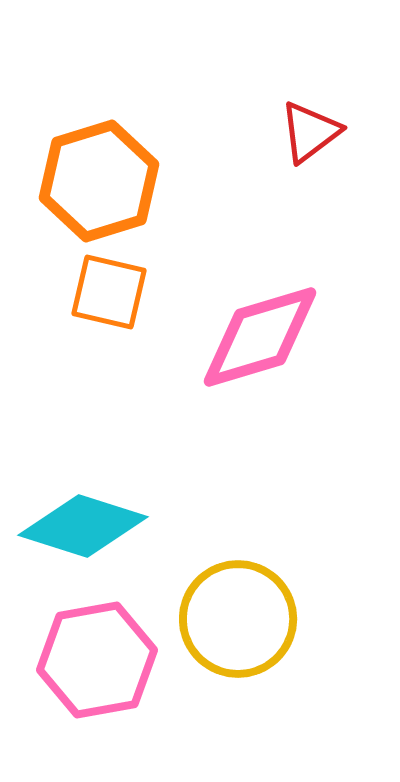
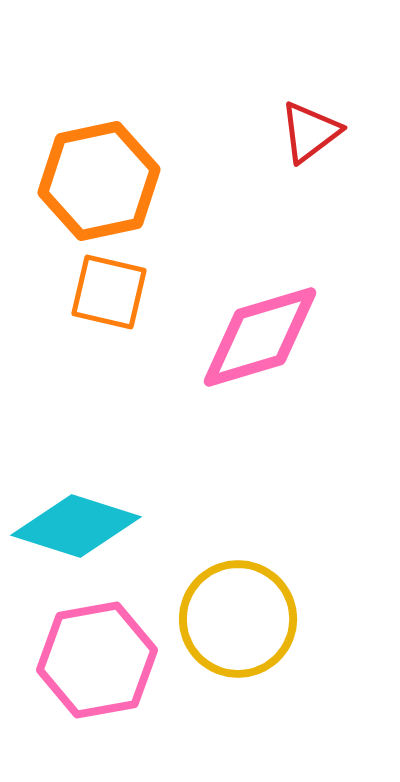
orange hexagon: rotated 5 degrees clockwise
cyan diamond: moved 7 px left
